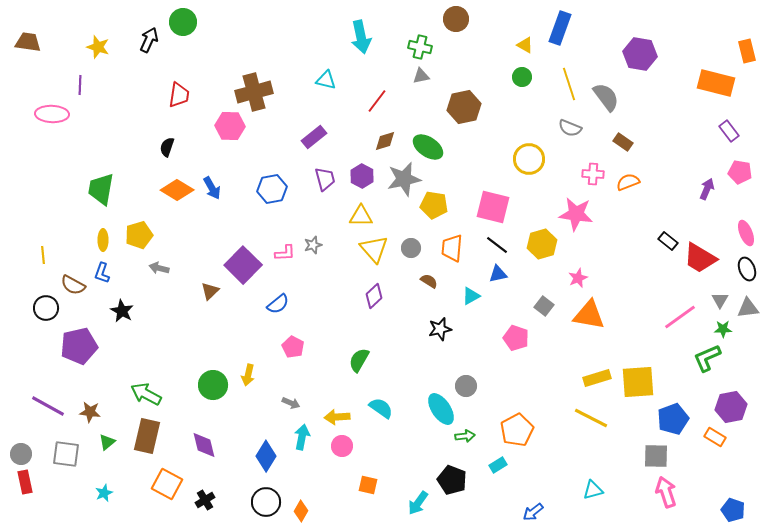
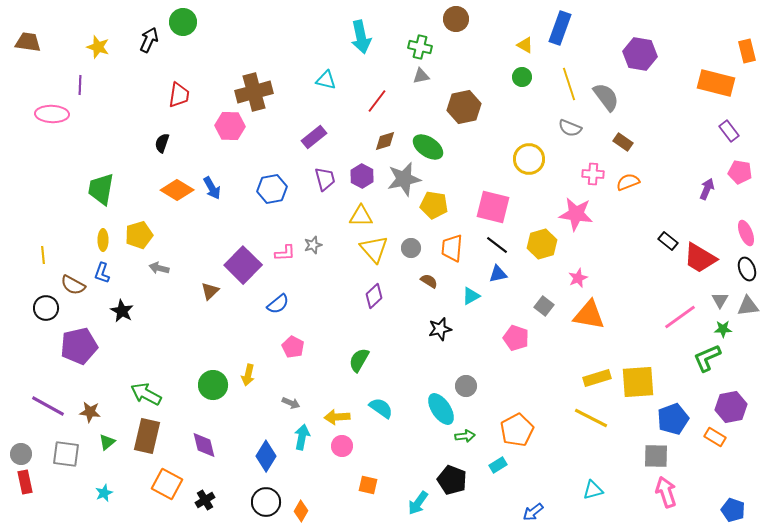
black semicircle at (167, 147): moved 5 px left, 4 px up
gray triangle at (748, 308): moved 2 px up
